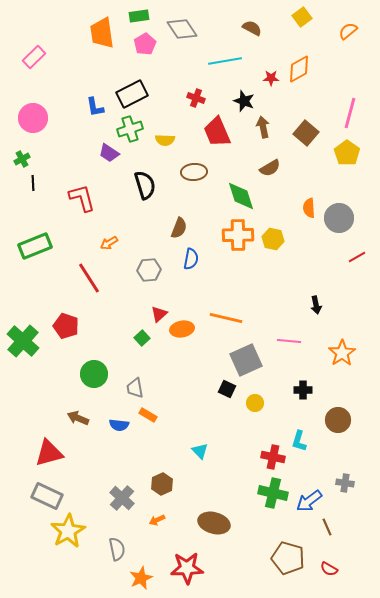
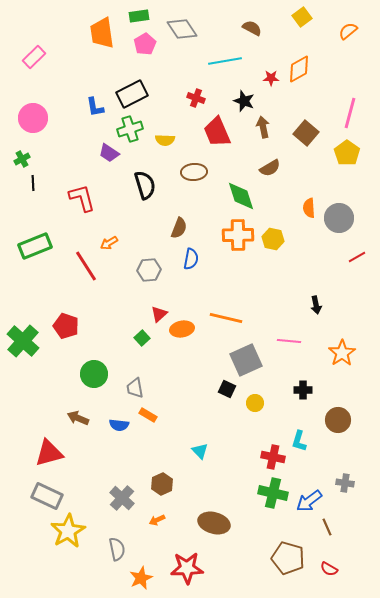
red line at (89, 278): moved 3 px left, 12 px up
